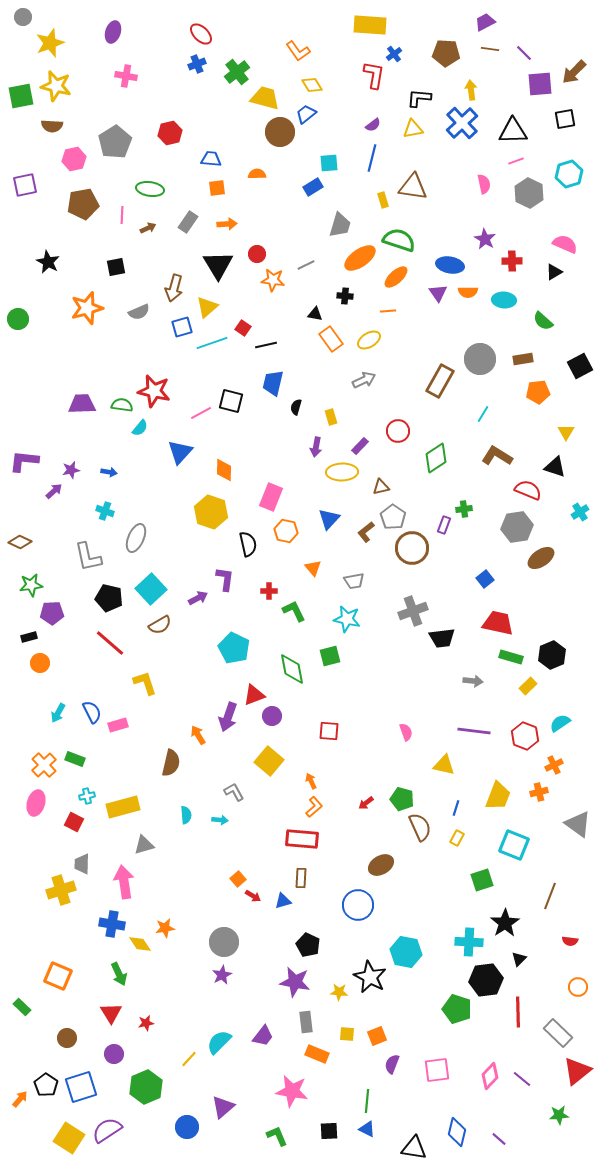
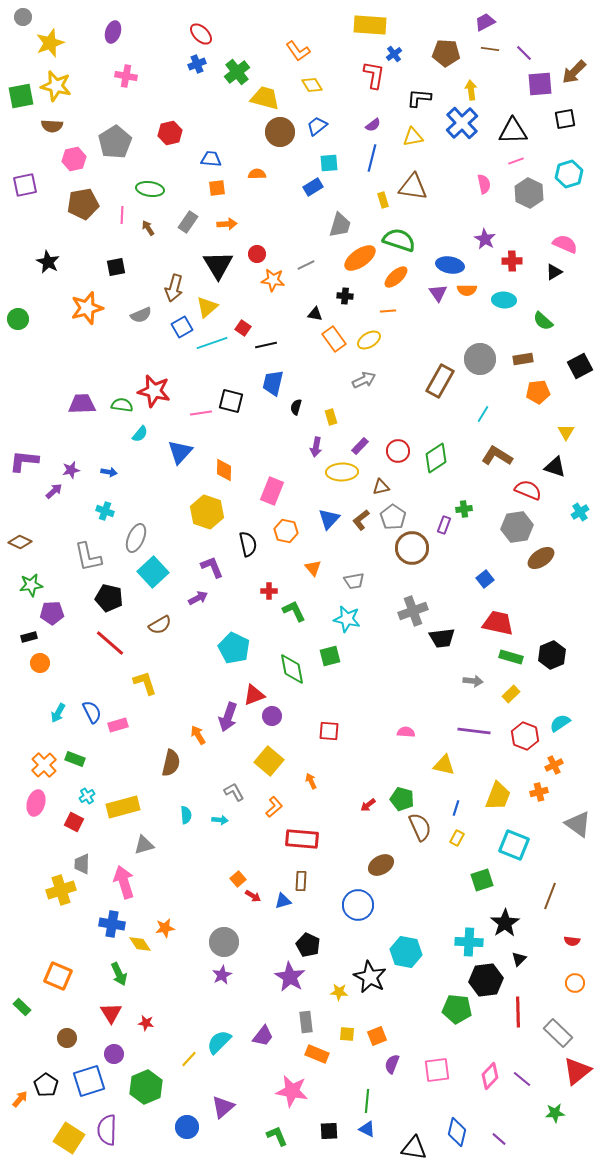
blue trapezoid at (306, 114): moved 11 px right, 12 px down
yellow triangle at (413, 129): moved 8 px down
brown arrow at (148, 228): rotated 98 degrees counterclockwise
orange semicircle at (468, 292): moved 1 px left, 2 px up
gray semicircle at (139, 312): moved 2 px right, 3 px down
blue square at (182, 327): rotated 15 degrees counterclockwise
orange rectangle at (331, 339): moved 3 px right
pink line at (201, 413): rotated 20 degrees clockwise
cyan semicircle at (140, 428): moved 6 px down
red circle at (398, 431): moved 20 px down
pink rectangle at (271, 497): moved 1 px right, 6 px up
yellow hexagon at (211, 512): moved 4 px left
brown L-shape at (366, 532): moved 5 px left, 12 px up
purple L-shape at (225, 579): moved 13 px left, 12 px up; rotated 30 degrees counterclockwise
cyan square at (151, 589): moved 2 px right, 17 px up
yellow rectangle at (528, 686): moved 17 px left, 8 px down
pink semicircle at (406, 732): rotated 66 degrees counterclockwise
cyan cross at (87, 796): rotated 21 degrees counterclockwise
red arrow at (366, 803): moved 2 px right, 2 px down
orange L-shape at (314, 807): moved 40 px left
brown rectangle at (301, 878): moved 3 px down
pink arrow at (124, 882): rotated 8 degrees counterclockwise
red semicircle at (570, 941): moved 2 px right
purple star at (295, 982): moved 5 px left, 5 px up; rotated 20 degrees clockwise
orange circle at (578, 987): moved 3 px left, 4 px up
green pentagon at (457, 1009): rotated 12 degrees counterclockwise
red star at (146, 1023): rotated 21 degrees clockwise
blue square at (81, 1087): moved 8 px right, 6 px up
green star at (559, 1115): moved 4 px left, 2 px up
purple semicircle at (107, 1130): rotated 56 degrees counterclockwise
